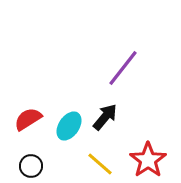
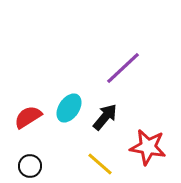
purple line: rotated 9 degrees clockwise
red semicircle: moved 2 px up
cyan ellipse: moved 18 px up
red star: moved 13 px up; rotated 27 degrees counterclockwise
black circle: moved 1 px left
